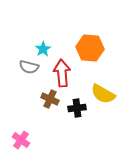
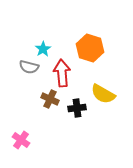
orange hexagon: rotated 12 degrees clockwise
